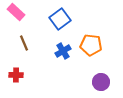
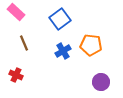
red cross: rotated 24 degrees clockwise
